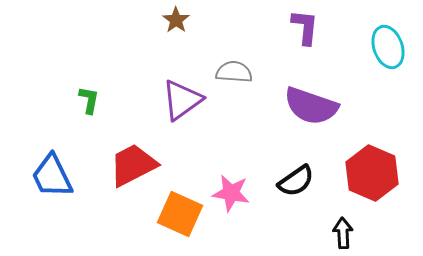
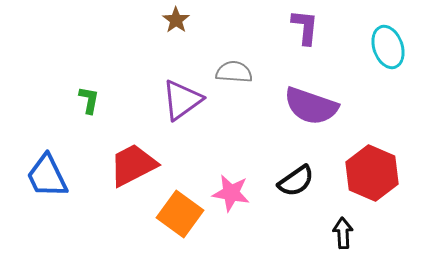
blue trapezoid: moved 5 px left
orange square: rotated 12 degrees clockwise
